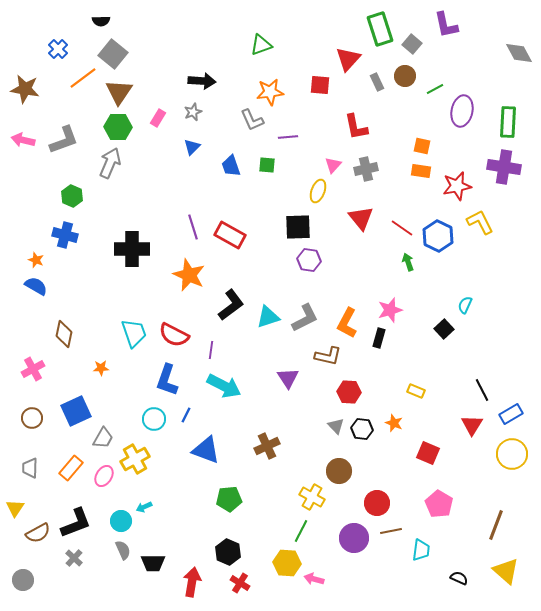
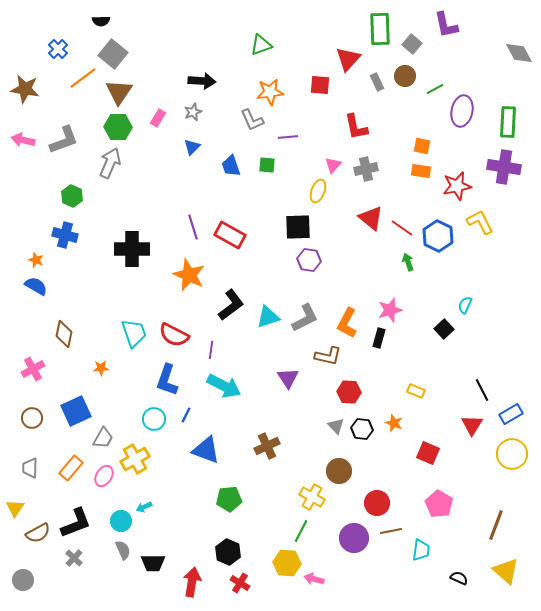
green rectangle at (380, 29): rotated 16 degrees clockwise
red triangle at (361, 218): moved 10 px right; rotated 12 degrees counterclockwise
